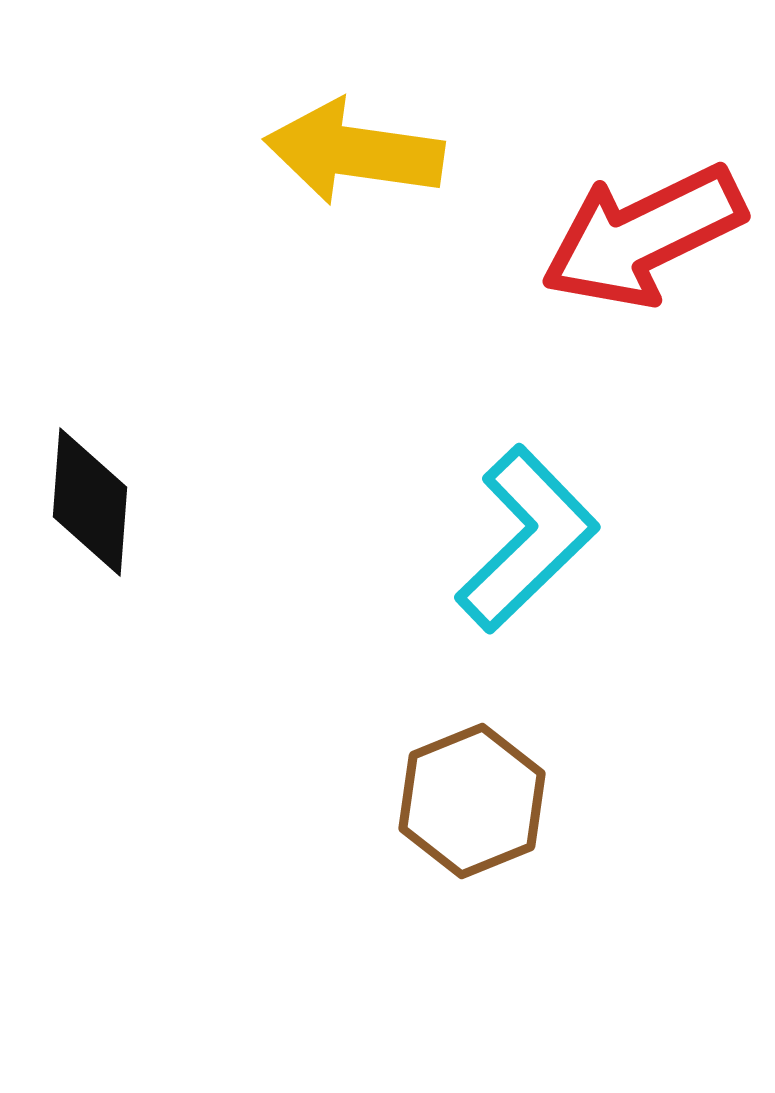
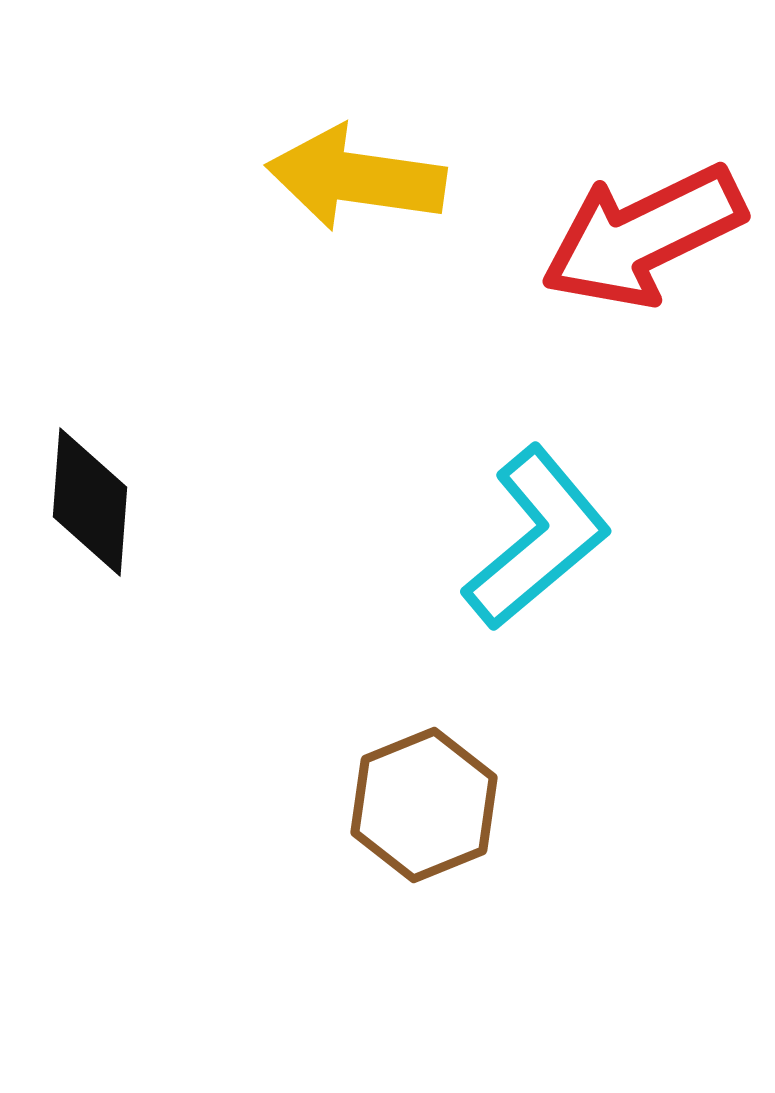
yellow arrow: moved 2 px right, 26 px down
cyan L-shape: moved 10 px right, 1 px up; rotated 4 degrees clockwise
brown hexagon: moved 48 px left, 4 px down
